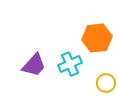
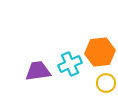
orange hexagon: moved 3 px right, 14 px down
purple trapezoid: moved 4 px right, 6 px down; rotated 140 degrees counterclockwise
